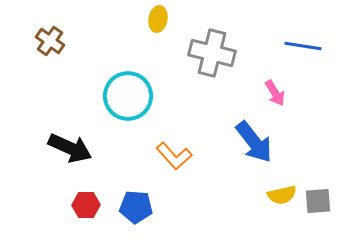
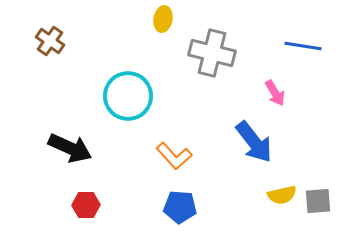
yellow ellipse: moved 5 px right
blue pentagon: moved 44 px right
